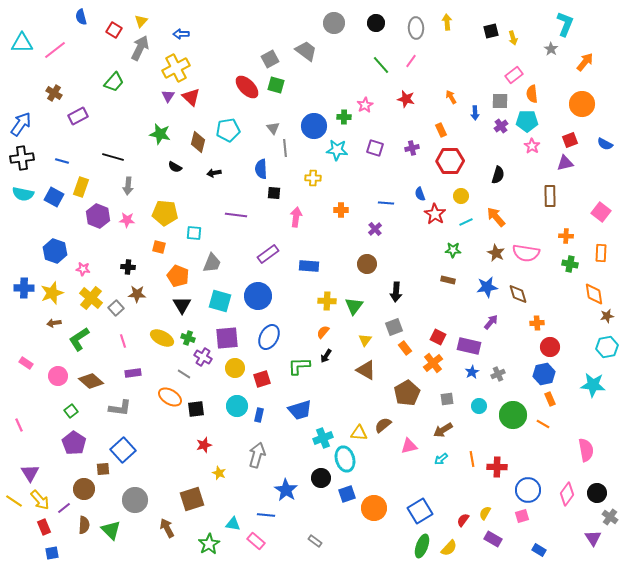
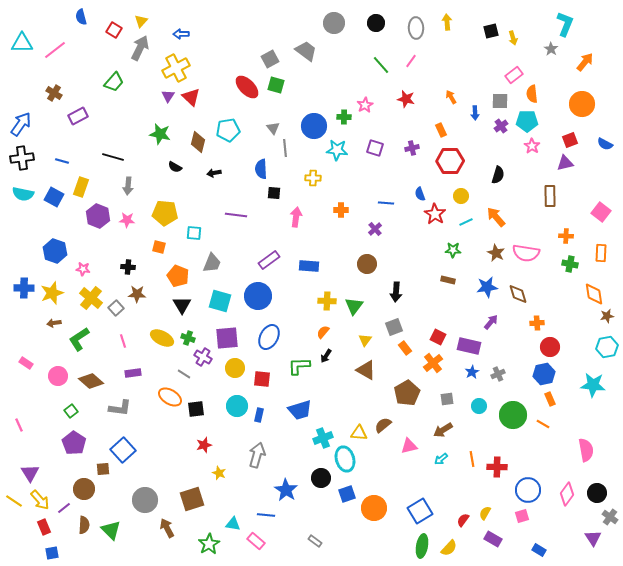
purple rectangle at (268, 254): moved 1 px right, 6 px down
red square at (262, 379): rotated 24 degrees clockwise
gray circle at (135, 500): moved 10 px right
green ellipse at (422, 546): rotated 10 degrees counterclockwise
